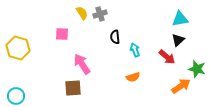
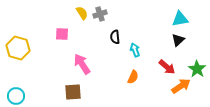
red arrow: moved 10 px down
green star: rotated 18 degrees clockwise
orange semicircle: rotated 48 degrees counterclockwise
brown square: moved 4 px down
